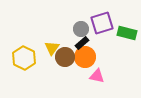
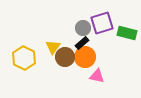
gray circle: moved 2 px right, 1 px up
yellow triangle: moved 1 px right, 1 px up
